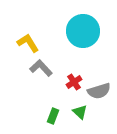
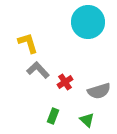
cyan circle: moved 5 px right, 9 px up
yellow L-shape: rotated 15 degrees clockwise
gray L-shape: moved 3 px left, 2 px down
red cross: moved 9 px left
green triangle: moved 7 px right, 8 px down
